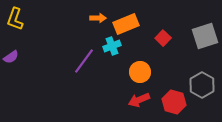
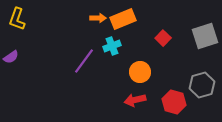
yellow L-shape: moved 2 px right
orange rectangle: moved 3 px left, 5 px up
gray hexagon: rotated 15 degrees clockwise
red arrow: moved 4 px left; rotated 10 degrees clockwise
